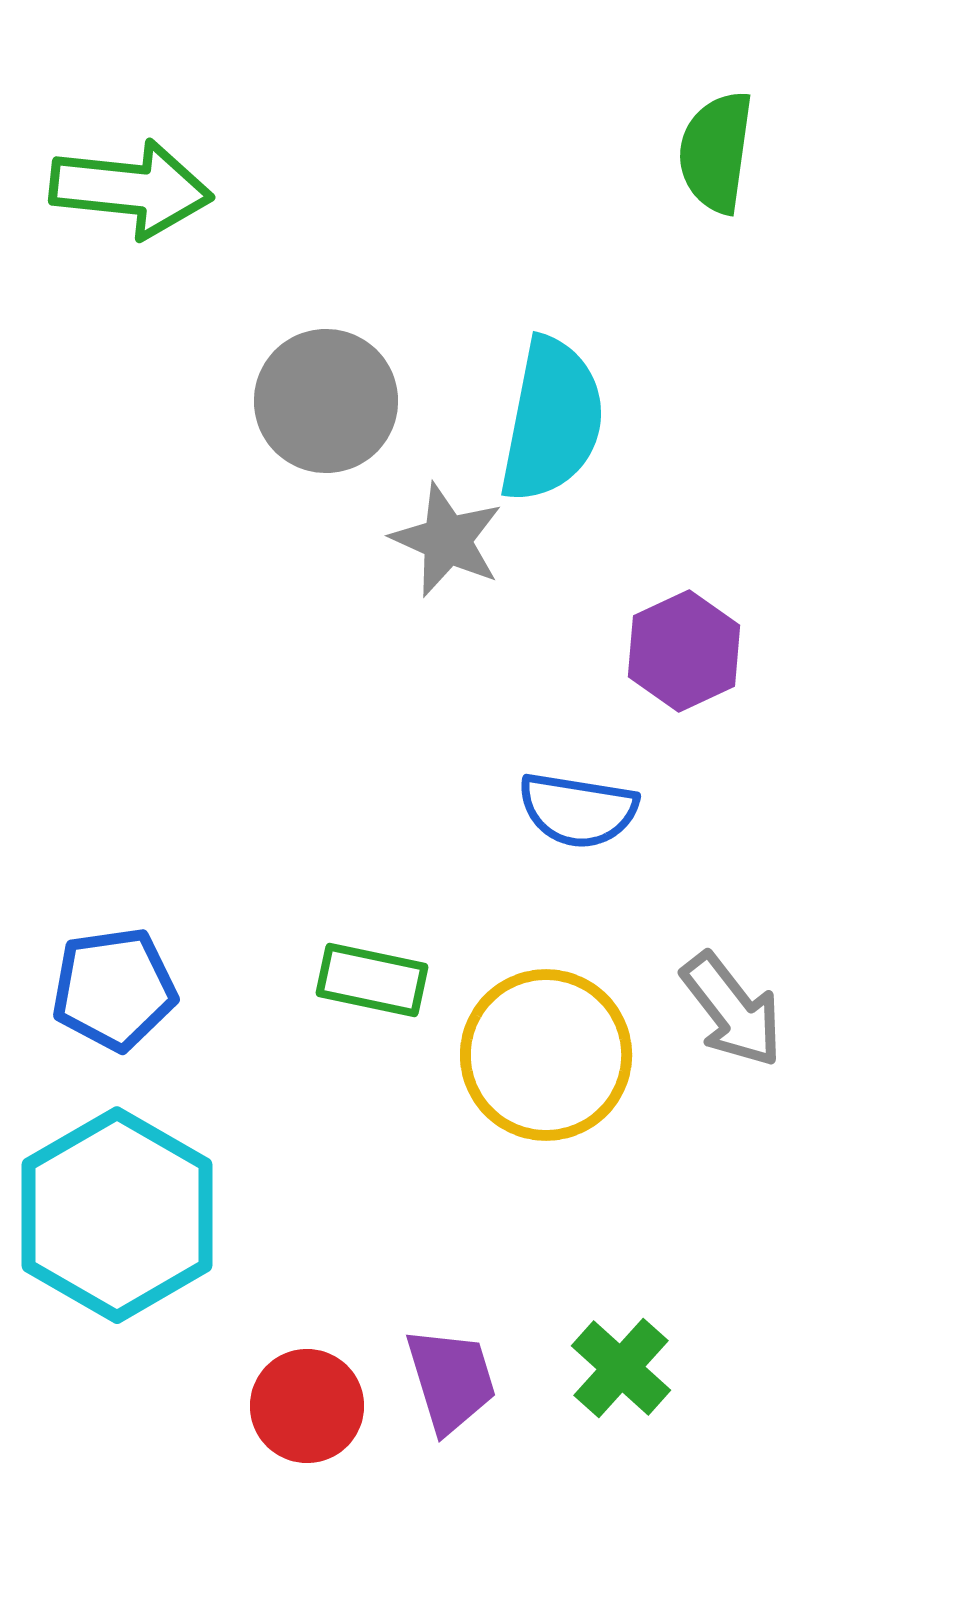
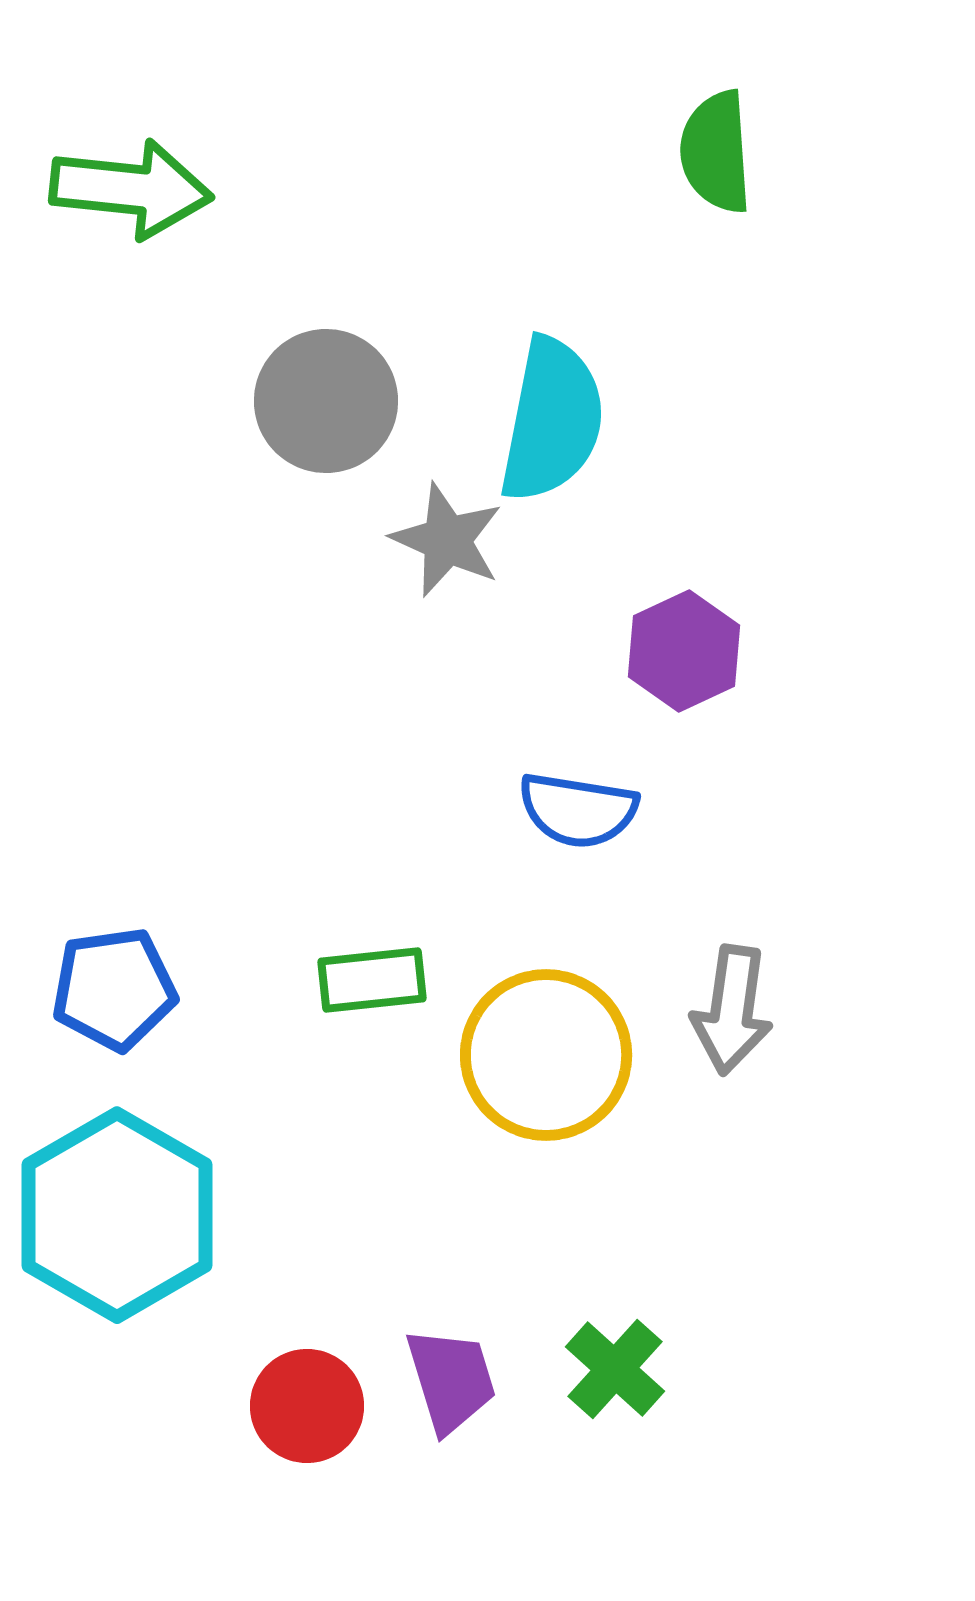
green semicircle: rotated 12 degrees counterclockwise
green rectangle: rotated 18 degrees counterclockwise
gray arrow: rotated 46 degrees clockwise
green cross: moved 6 px left, 1 px down
